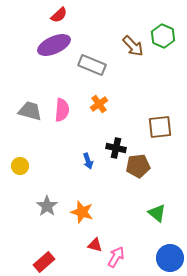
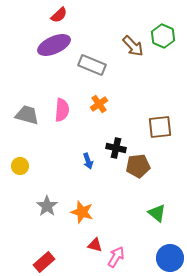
gray trapezoid: moved 3 px left, 4 px down
